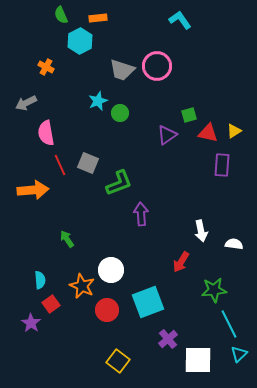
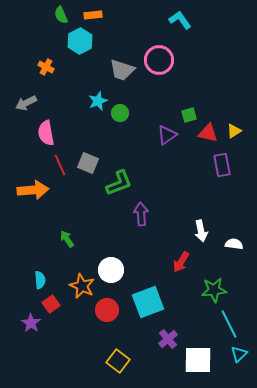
orange rectangle: moved 5 px left, 3 px up
pink circle: moved 2 px right, 6 px up
purple rectangle: rotated 15 degrees counterclockwise
